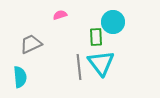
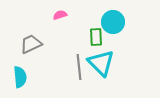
cyan triangle: rotated 8 degrees counterclockwise
